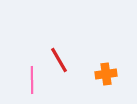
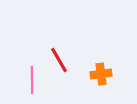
orange cross: moved 5 px left
